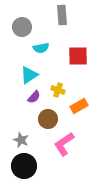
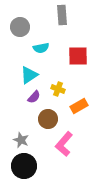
gray circle: moved 2 px left
yellow cross: moved 1 px up
pink L-shape: rotated 15 degrees counterclockwise
